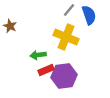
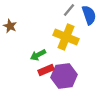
green arrow: rotated 21 degrees counterclockwise
